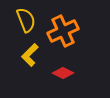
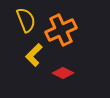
orange cross: moved 2 px left, 1 px up
yellow L-shape: moved 4 px right
